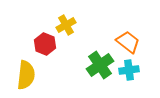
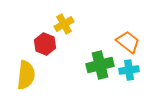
yellow cross: moved 2 px left, 1 px up
green cross: rotated 20 degrees clockwise
